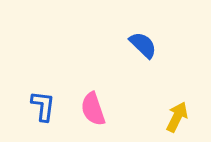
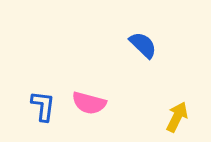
pink semicircle: moved 4 px left, 6 px up; rotated 56 degrees counterclockwise
